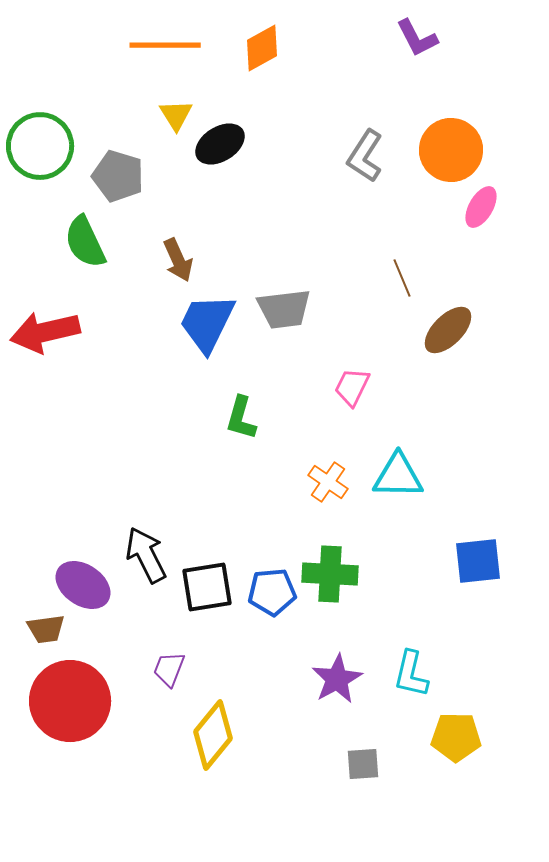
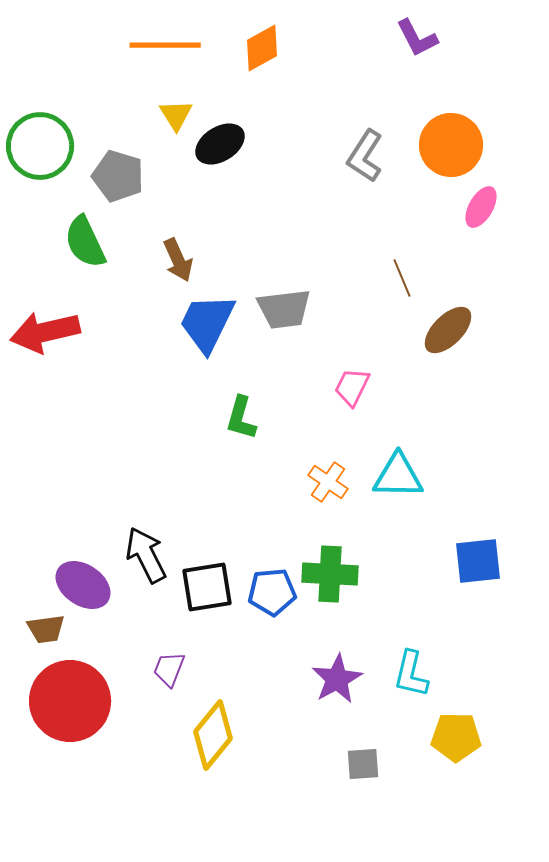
orange circle: moved 5 px up
